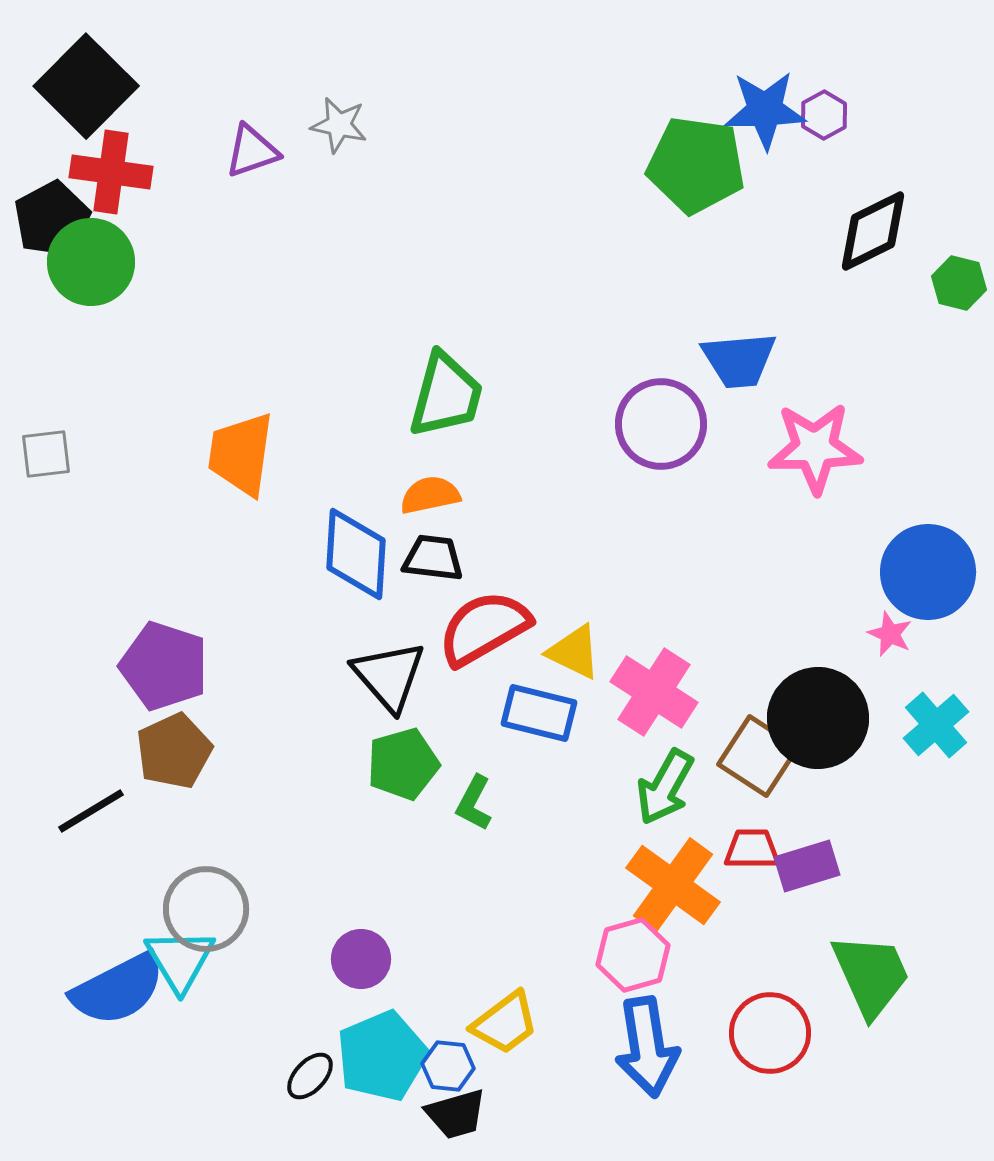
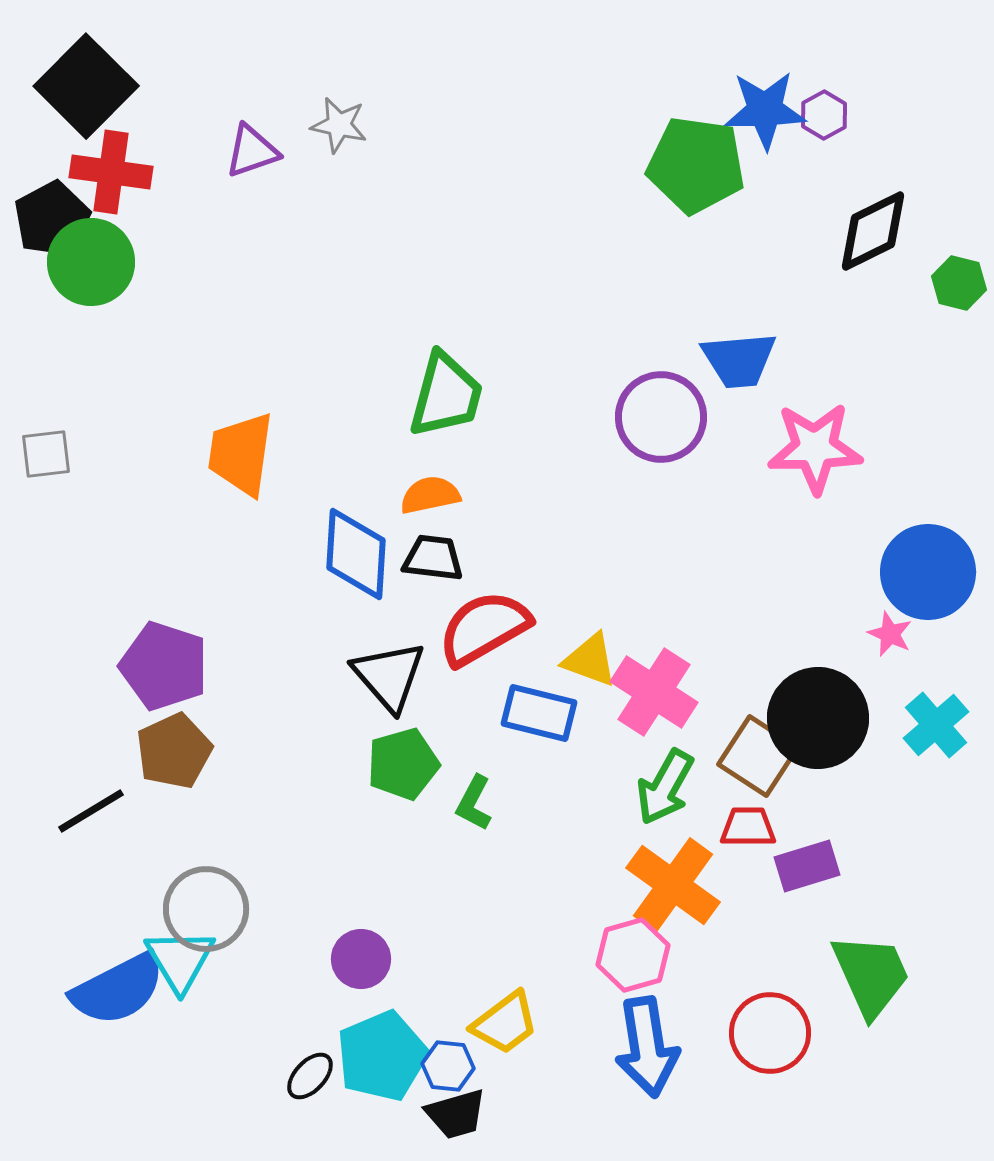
purple circle at (661, 424): moved 7 px up
yellow triangle at (574, 652): moved 16 px right, 8 px down; rotated 6 degrees counterclockwise
red trapezoid at (752, 849): moved 4 px left, 22 px up
